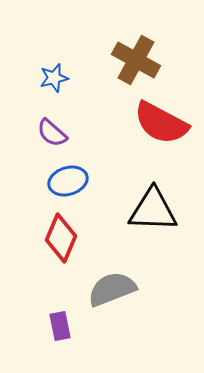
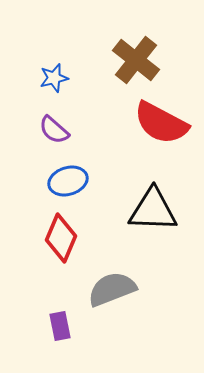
brown cross: rotated 9 degrees clockwise
purple semicircle: moved 2 px right, 3 px up
